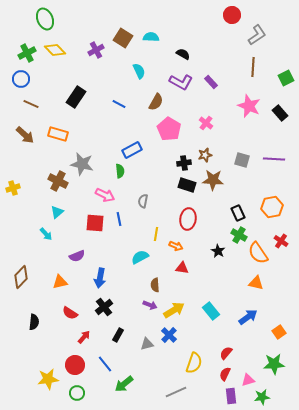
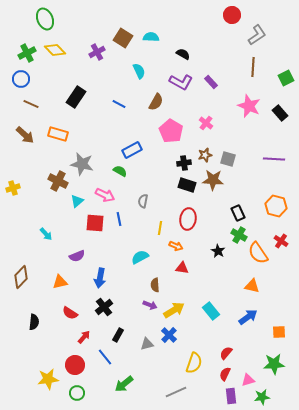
purple cross at (96, 50): moved 1 px right, 2 px down
pink pentagon at (169, 129): moved 2 px right, 2 px down
gray square at (242, 160): moved 14 px left, 1 px up
green semicircle at (120, 171): rotated 56 degrees counterclockwise
orange hexagon at (272, 207): moved 4 px right, 1 px up; rotated 25 degrees clockwise
cyan triangle at (57, 212): moved 20 px right, 11 px up
yellow line at (156, 234): moved 4 px right, 6 px up
orange triangle at (256, 283): moved 4 px left, 3 px down
orange square at (279, 332): rotated 32 degrees clockwise
blue line at (105, 364): moved 7 px up
